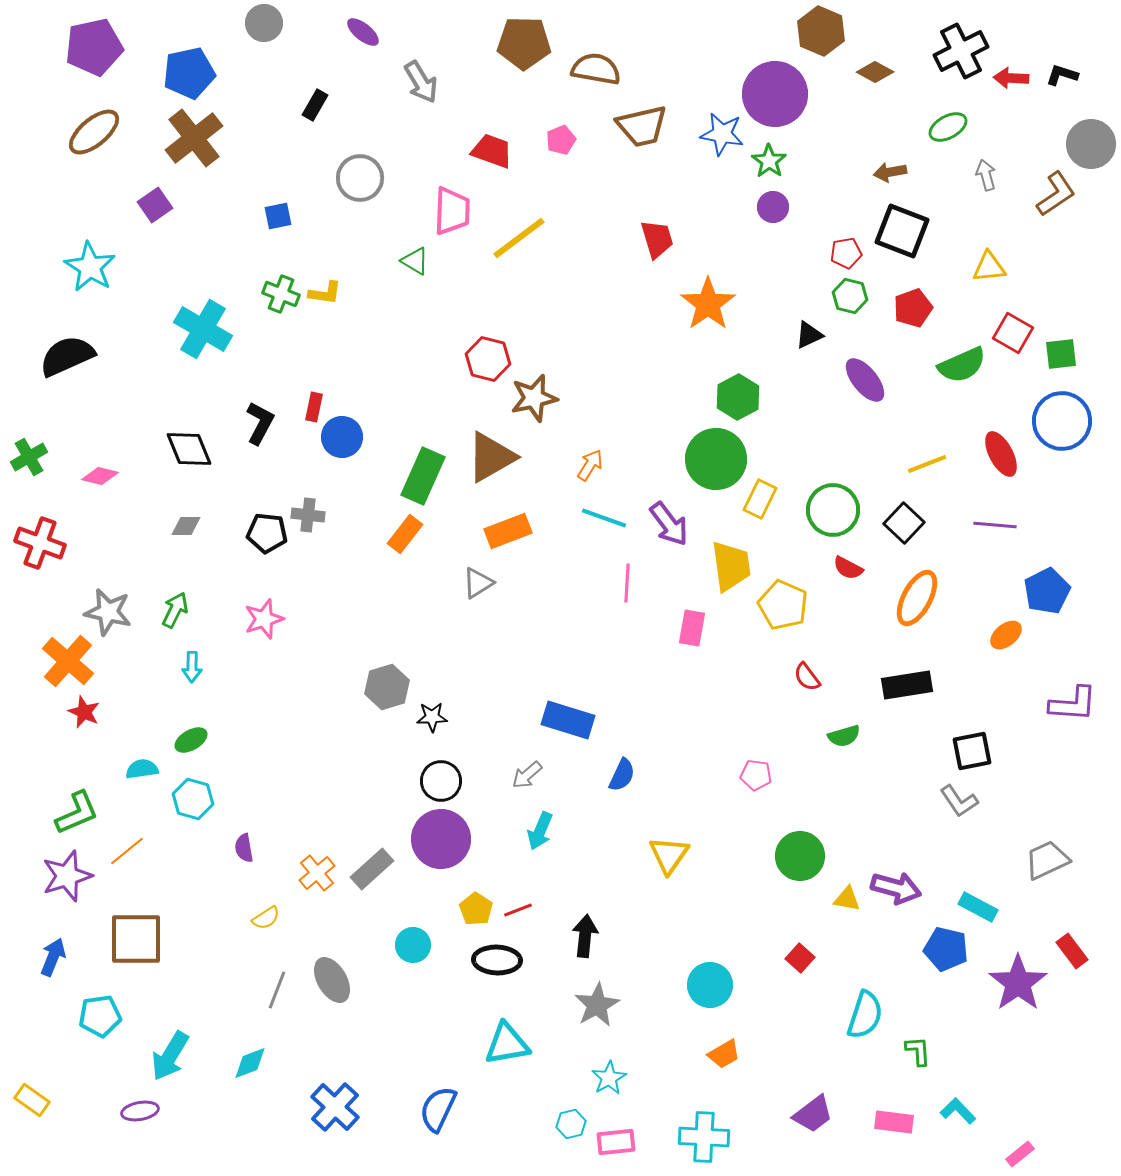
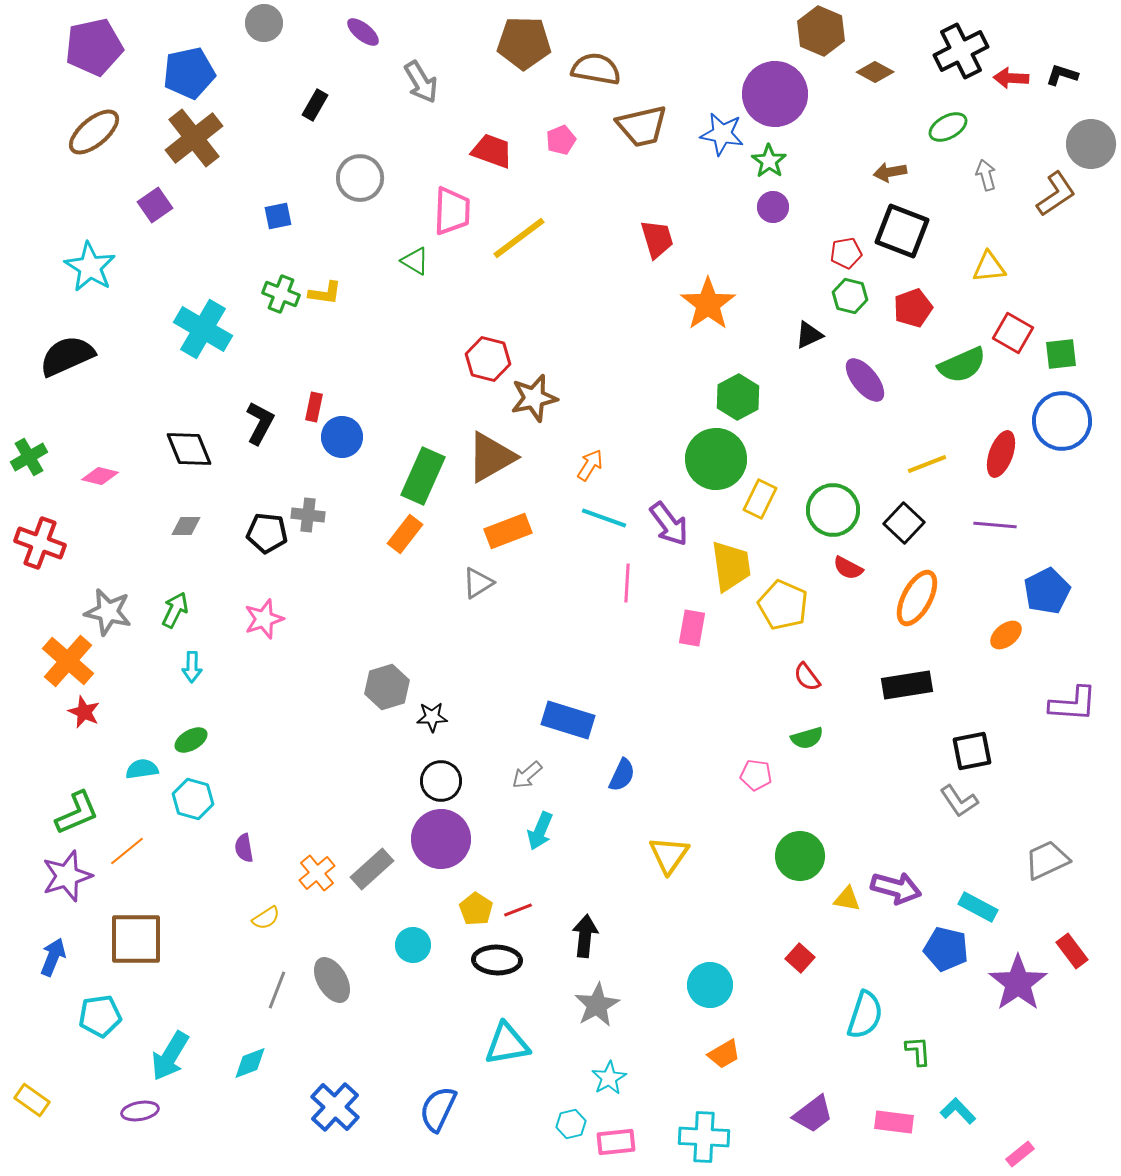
red ellipse at (1001, 454): rotated 48 degrees clockwise
green semicircle at (844, 736): moved 37 px left, 2 px down
